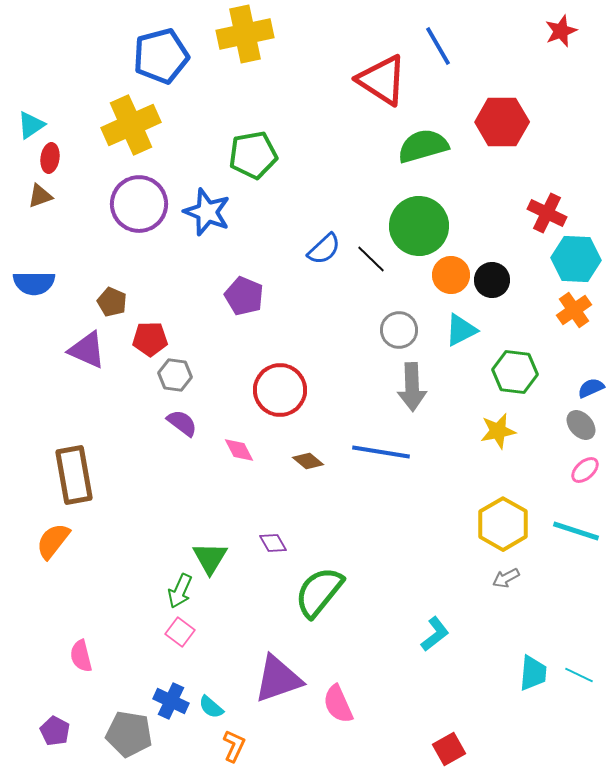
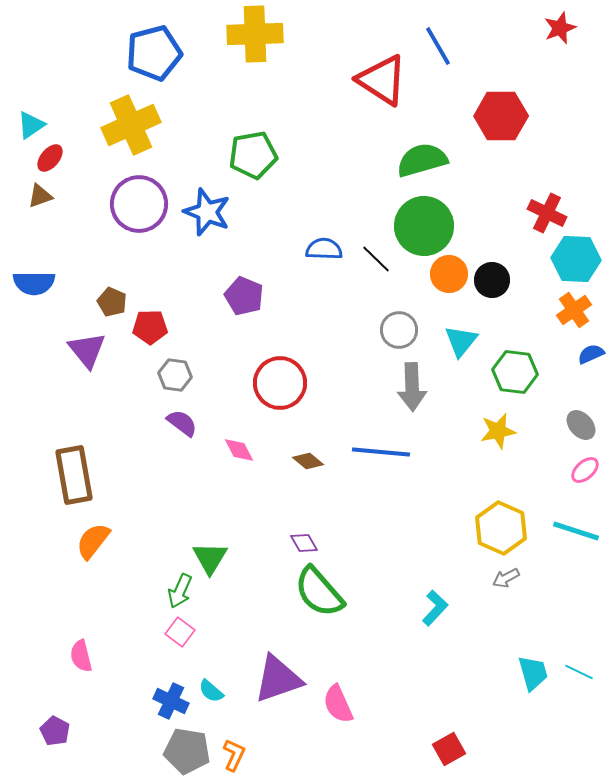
red star at (561, 31): moved 1 px left, 3 px up
yellow cross at (245, 34): moved 10 px right; rotated 10 degrees clockwise
blue pentagon at (161, 56): moved 7 px left, 3 px up
red hexagon at (502, 122): moved 1 px left, 6 px up
green semicircle at (423, 146): moved 1 px left, 14 px down
red ellipse at (50, 158): rotated 32 degrees clockwise
green circle at (419, 226): moved 5 px right
blue semicircle at (324, 249): rotated 135 degrees counterclockwise
black line at (371, 259): moved 5 px right
orange circle at (451, 275): moved 2 px left, 1 px up
cyan triangle at (461, 330): moved 11 px down; rotated 24 degrees counterclockwise
red pentagon at (150, 339): moved 12 px up
purple triangle at (87, 350): rotated 27 degrees clockwise
blue semicircle at (591, 388): moved 34 px up
red circle at (280, 390): moved 7 px up
blue line at (381, 452): rotated 4 degrees counterclockwise
yellow hexagon at (503, 524): moved 2 px left, 4 px down; rotated 6 degrees counterclockwise
orange semicircle at (53, 541): moved 40 px right
purple diamond at (273, 543): moved 31 px right
green semicircle at (319, 592): rotated 80 degrees counterclockwise
cyan L-shape at (435, 634): moved 26 px up; rotated 9 degrees counterclockwise
cyan trapezoid at (533, 673): rotated 21 degrees counterclockwise
cyan line at (579, 675): moved 3 px up
cyan semicircle at (211, 707): moved 16 px up
gray pentagon at (129, 734): moved 58 px right, 17 px down
orange L-shape at (234, 746): moved 9 px down
